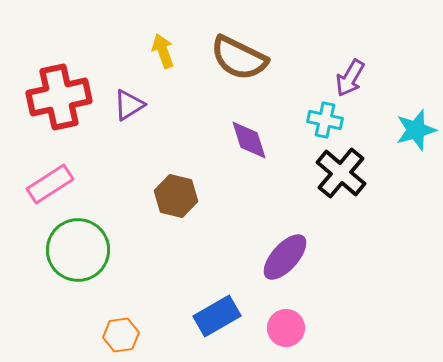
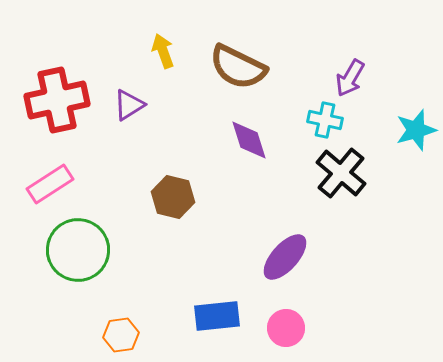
brown semicircle: moved 1 px left, 9 px down
red cross: moved 2 px left, 3 px down
brown hexagon: moved 3 px left, 1 px down
blue rectangle: rotated 24 degrees clockwise
